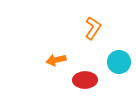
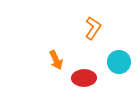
orange arrow: rotated 102 degrees counterclockwise
red ellipse: moved 1 px left, 2 px up
